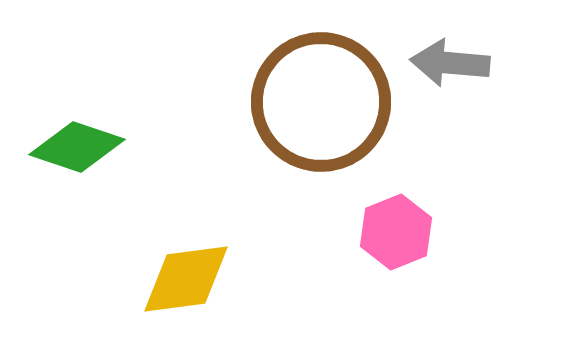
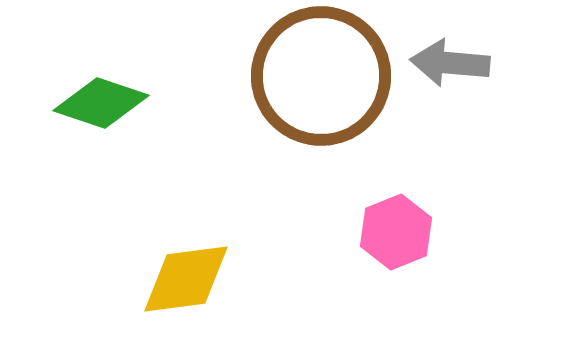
brown circle: moved 26 px up
green diamond: moved 24 px right, 44 px up
